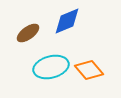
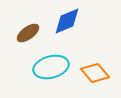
orange diamond: moved 6 px right, 3 px down
